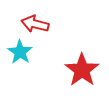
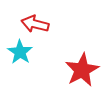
red star: rotated 8 degrees clockwise
